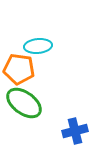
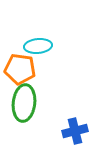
orange pentagon: moved 1 px right
green ellipse: rotated 60 degrees clockwise
